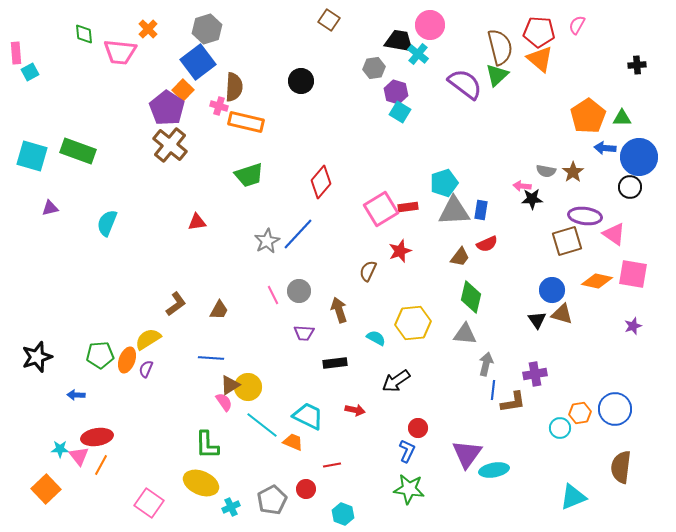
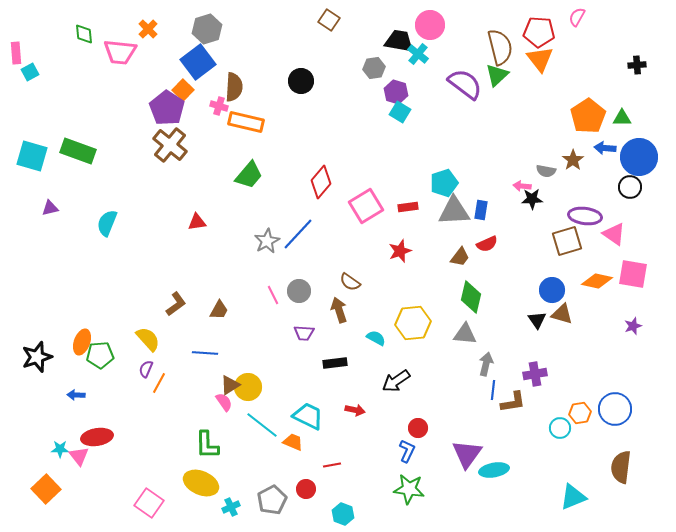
pink semicircle at (577, 25): moved 8 px up
orange triangle at (540, 59): rotated 12 degrees clockwise
brown star at (573, 172): moved 12 px up
green trapezoid at (249, 175): rotated 32 degrees counterclockwise
pink square at (381, 209): moved 15 px left, 3 px up
brown semicircle at (368, 271): moved 18 px left, 11 px down; rotated 80 degrees counterclockwise
yellow semicircle at (148, 339): rotated 80 degrees clockwise
blue line at (211, 358): moved 6 px left, 5 px up
orange ellipse at (127, 360): moved 45 px left, 18 px up
orange line at (101, 465): moved 58 px right, 82 px up
